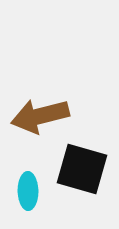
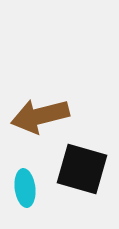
cyan ellipse: moved 3 px left, 3 px up; rotated 6 degrees counterclockwise
